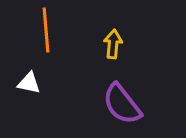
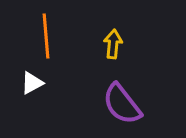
orange line: moved 6 px down
white triangle: moved 3 px right; rotated 40 degrees counterclockwise
